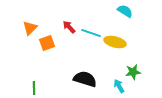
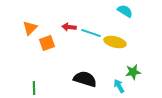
red arrow: rotated 40 degrees counterclockwise
